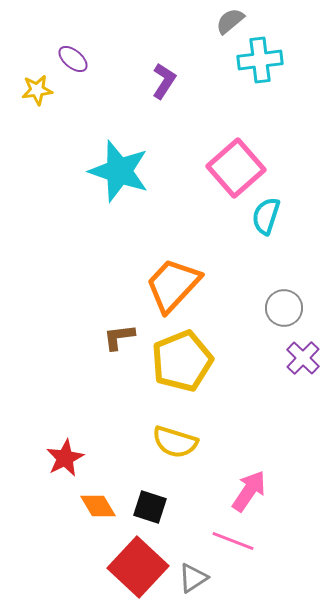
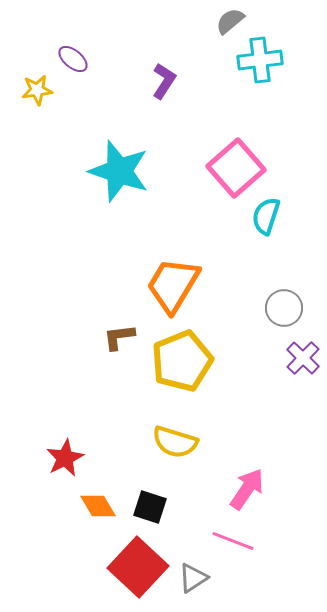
orange trapezoid: rotated 12 degrees counterclockwise
pink arrow: moved 2 px left, 2 px up
